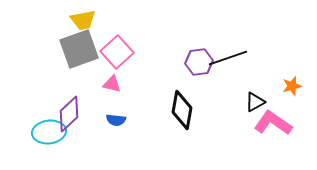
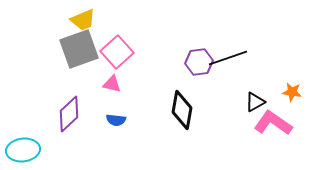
yellow trapezoid: rotated 12 degrees counterclockwise
orange star: moved 6 px down; rotated 24 degrees clockwise
cyan ellipse: moved 26 px left, 18 px down
